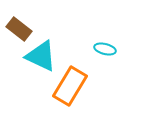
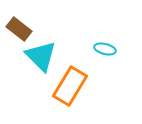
cyan triangle: rotated 20 degrees clockwise
